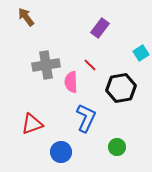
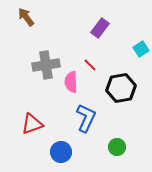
cyan square: moved 4 px up
